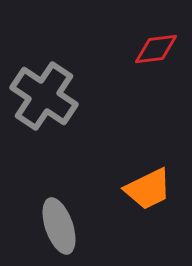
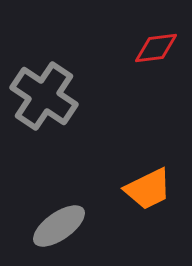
red diamond: moved 1 px up
gray ellipse: rotated 74 degrees clockwise
